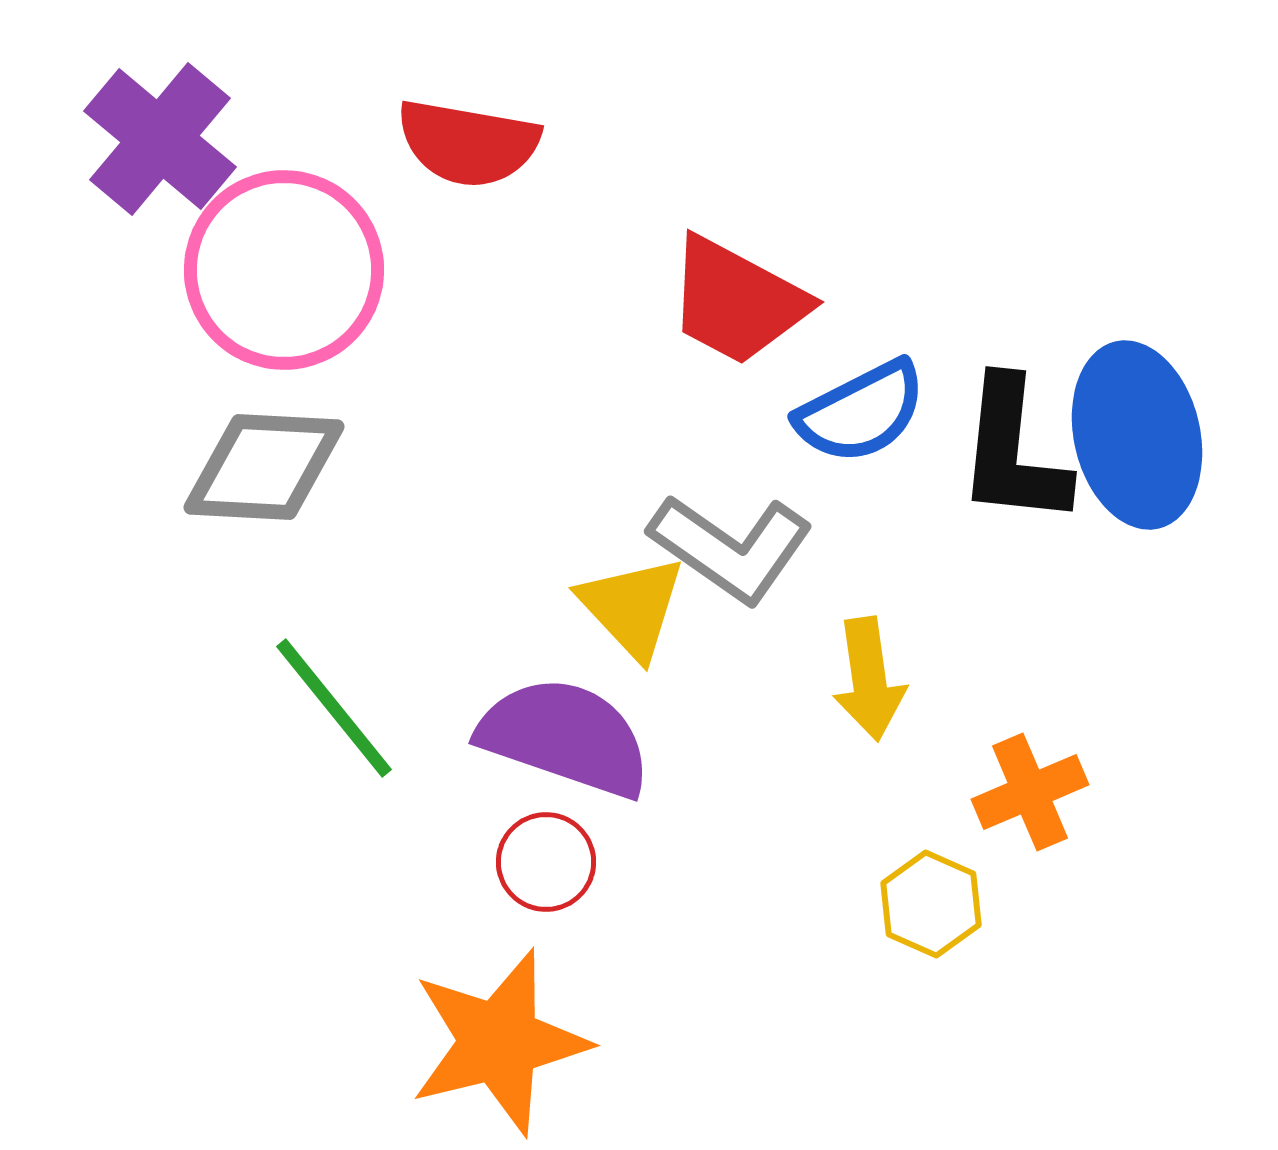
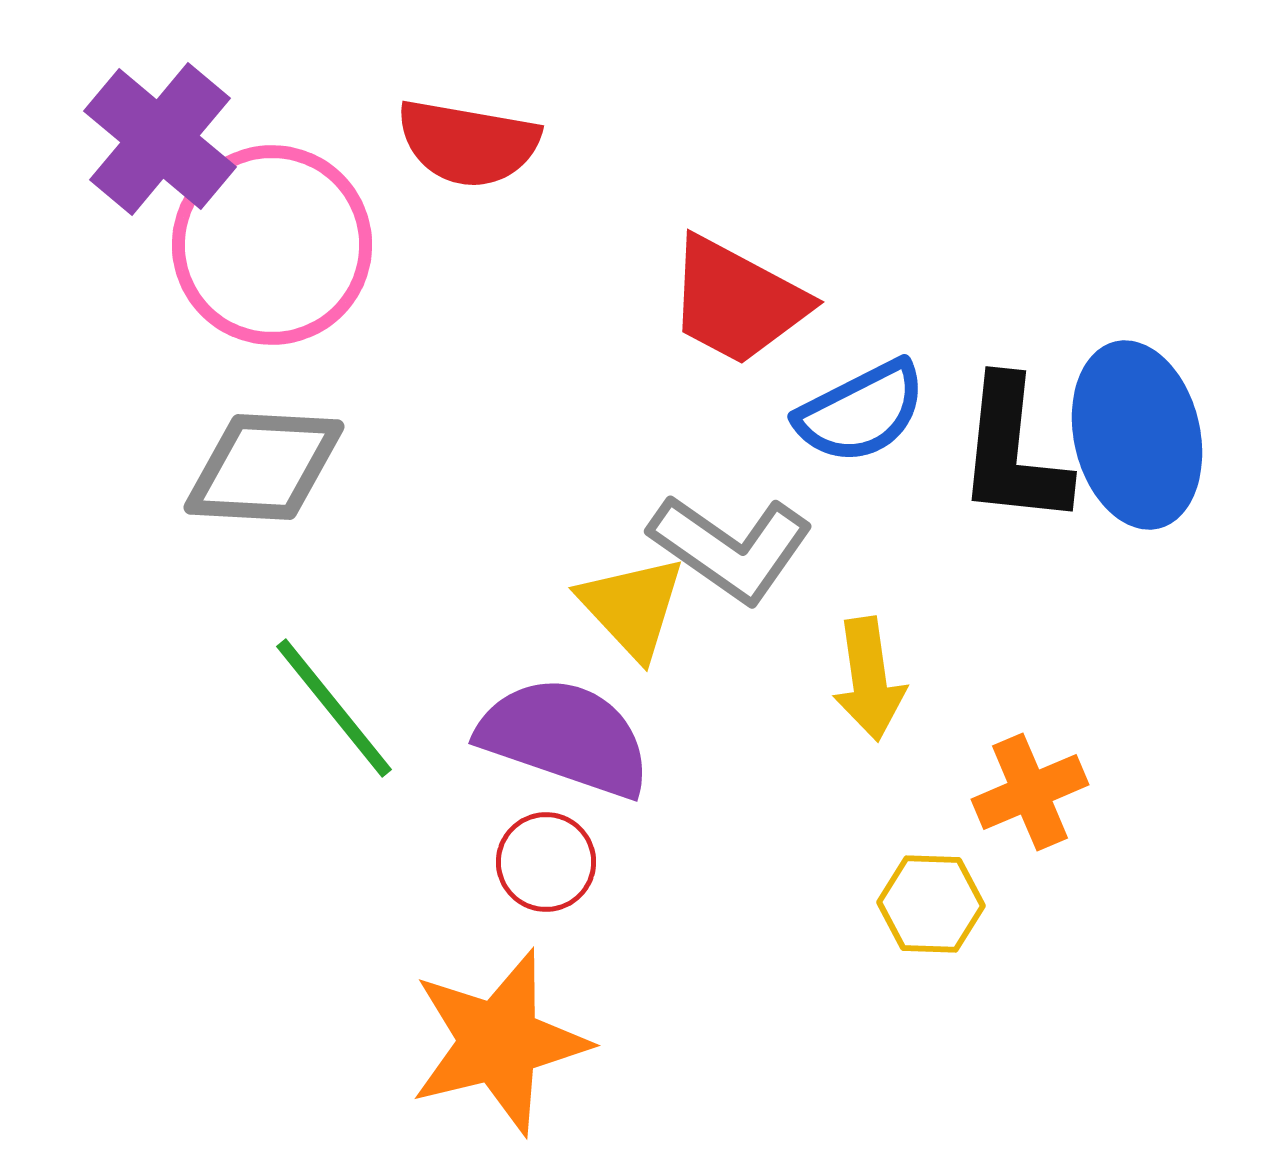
pink circle: moved 12 px left, 25 px up
yellow hexagon: rotated 22 degrees counterclockwise
